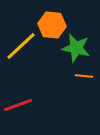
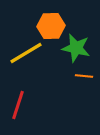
orange hexagon: moved 1 px left, 1 px down; rotated 8 degrees counterclockwise
yellow line: moved 5 px right, 7 px down; rotated 12 degrees clockwise
red line: rotated 52 degrees counterclockwise
